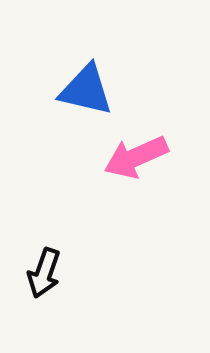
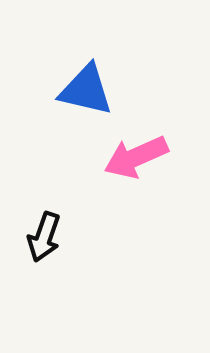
black arrow: moved 36 px up
